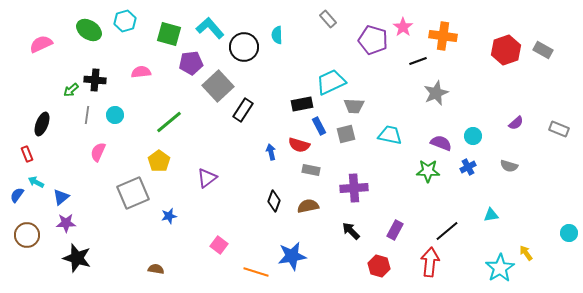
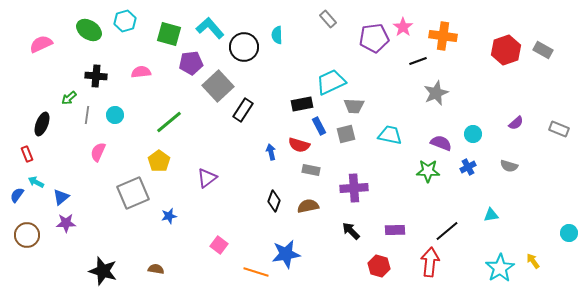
purple pentagon at (373, 40): moved 1 px right, 2 px up; rotated 24 degrees counterclockwise
black cross at (95, 80): moved 1 px right, 4 px up
green arrow at (71, 90): moved 2 px left, 8 px down
cyan circle at (473, 136): moved 2 px up
purple rectangle at (395, 230): rotated 60 degrees clockwise
yellow arrow at (526, 253): moved 7 px right, 8 px down
blue star at (292, 256): moved 6 px left, 2 px up
black star at (77, 258): moved 26 px right, 13 px down
